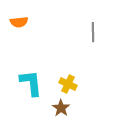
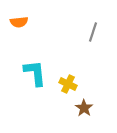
gray line: rotated 18 degrees clockwise
cyan L-shape: moved 4 px right, 10 px up
brown star: moved 23 px right
